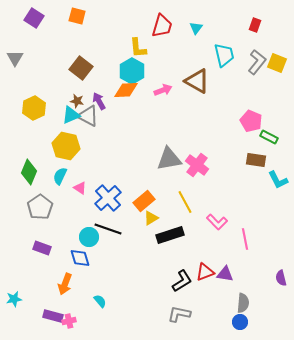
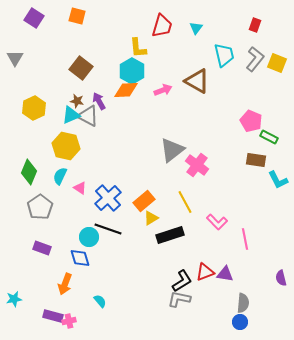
gray L-shape at (257, 62): moved 2 px left, 3 px up
gray triangle at (169, 159): moved 3 px right, 9 px up; rotated 28 degrees counterclockwise
gray L-shape at (179, 314): moved 15 px up
